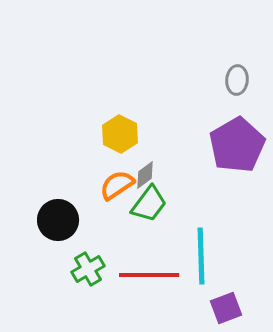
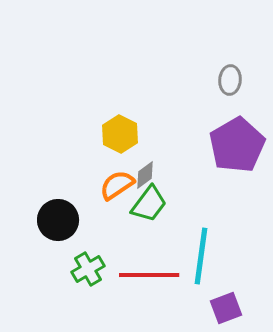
gray ellipse: moved 7 px left
cyan line: rotated 10 degrees clockwise
